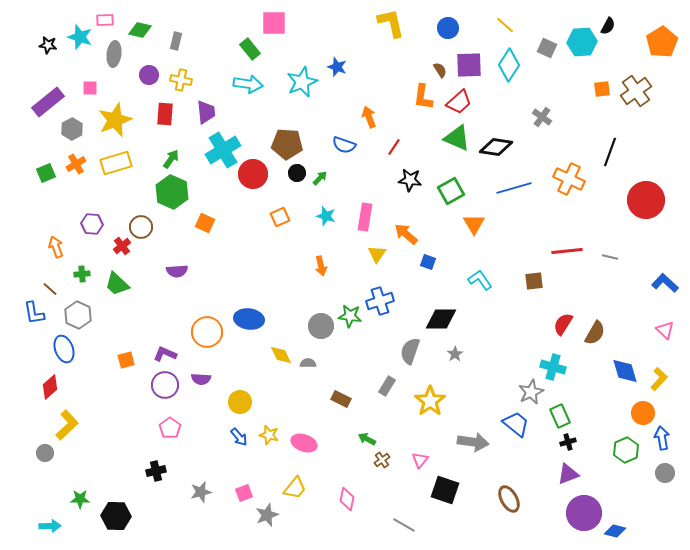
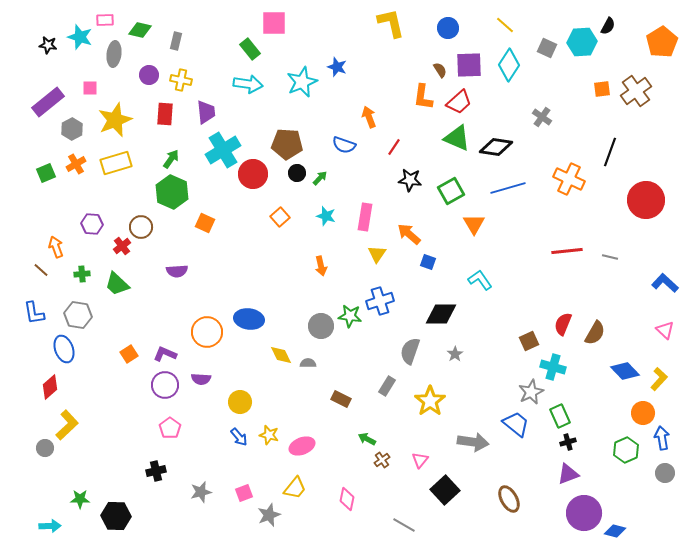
blue line at (514, 188): moved 6 px left
orange square at (280, 217): rotated 18 degrees counterclockwise
orange arrow at (406, 234): moved 3 px right
brown square at (534, 281): moved 5 px left, 60 px down; rotated 18 degrees counterclockwise
brown line at (50, 289): moved 9 px left, 19 px up
gray hexagon at (78, 315): rotated 16 degrees counterclockwise
black diamond at (441, 319): moved 5 px up
red semicircle at (563, 324): rotated 10 degrees counterclockwise
orange square at (126, 360): moved 3 px right, 6 px up; rotated 18 degrees counterclockwise
blue diamond at (625, 371): rotated 28 degrees counterclockwise
pink ellipse at (304, 443): moved 2 px left, 3 px down; rotated 40 degrees counterclockwise
gray circle at (45, 453): moved 5 px up
black square at (445, 490): rotated 28 degrees clockwise
gray star at (267, 515): moved 2 px right
